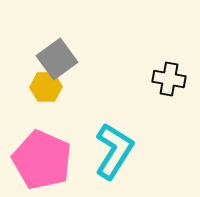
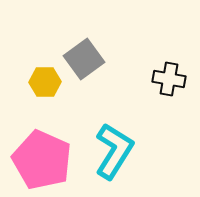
gray square: moved 27 px right
yellow hexagon: moved 1 px left, 5 px up
